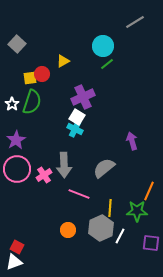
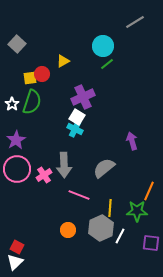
pink line: moved 1 px down
white triangle: moved 1 px right; rotated 24 degrees counterclockwise
